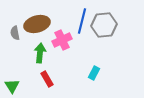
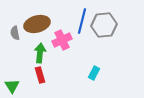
red rectangle: moved 7 px left, 4 px up; rotated 14 degrees clockwise
